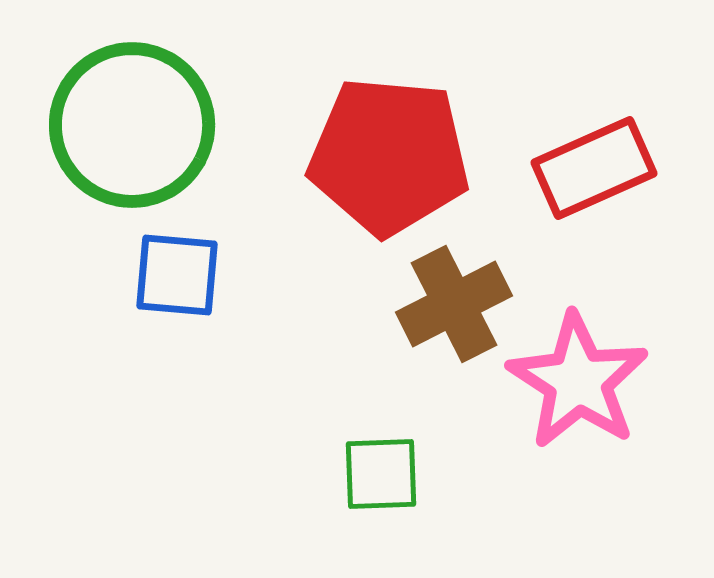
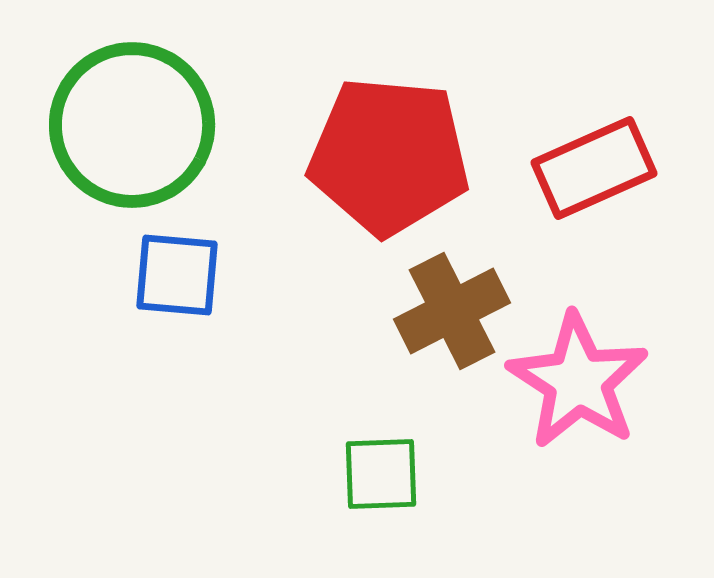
brown cross: moved 2 px left, 7 px down
